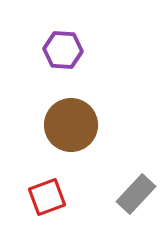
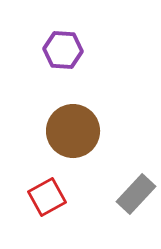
brown circle: moved 2 px right, 6 px down
red square: rotated 9 degrees counterclockwise
